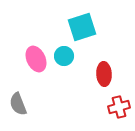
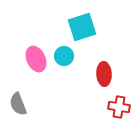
red cross: rotated 25 degrees clockwise
